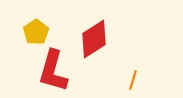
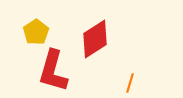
red diamond: moved 1 px right
orange line: moved 3 px left, 3 px down
